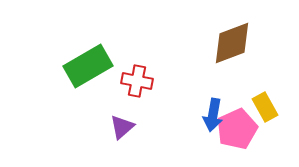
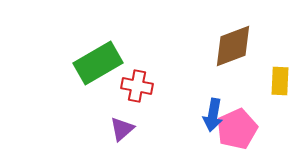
brown diamond: moved 1 px right, 3 px down
green rectangle: moved 10 px right, 3 px up
red cross: moved 5 px down
yellow rectangle: moved 15 px right, 26 px up; rotated 32 degrees clockwise
purple triangle: moved 2 px down
